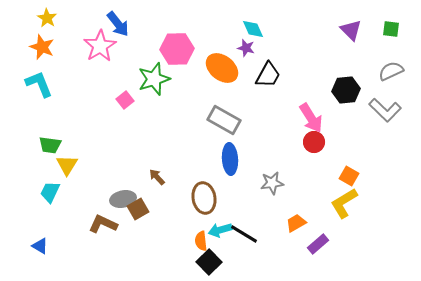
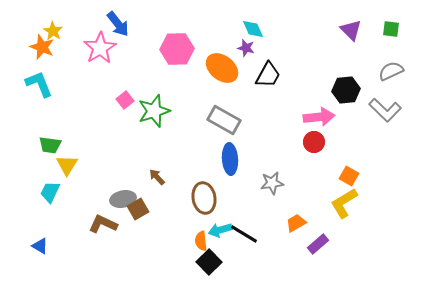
yellow star: moved 6 px right, 13 px down
pink star: moved 2 px down
green star: moved 32 px down
pink arrow: moved 8 px right, 1 px up; rotated 64 degrees counterclockwise
